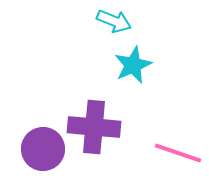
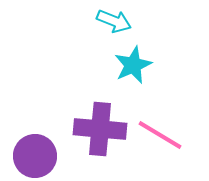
purple cross: moved 6 px right, 2 px down
purple circle: moved 8 px left, 7 px down
pink line: moved 18 px left, 18 px up; rotated 12 degrees clockwise
